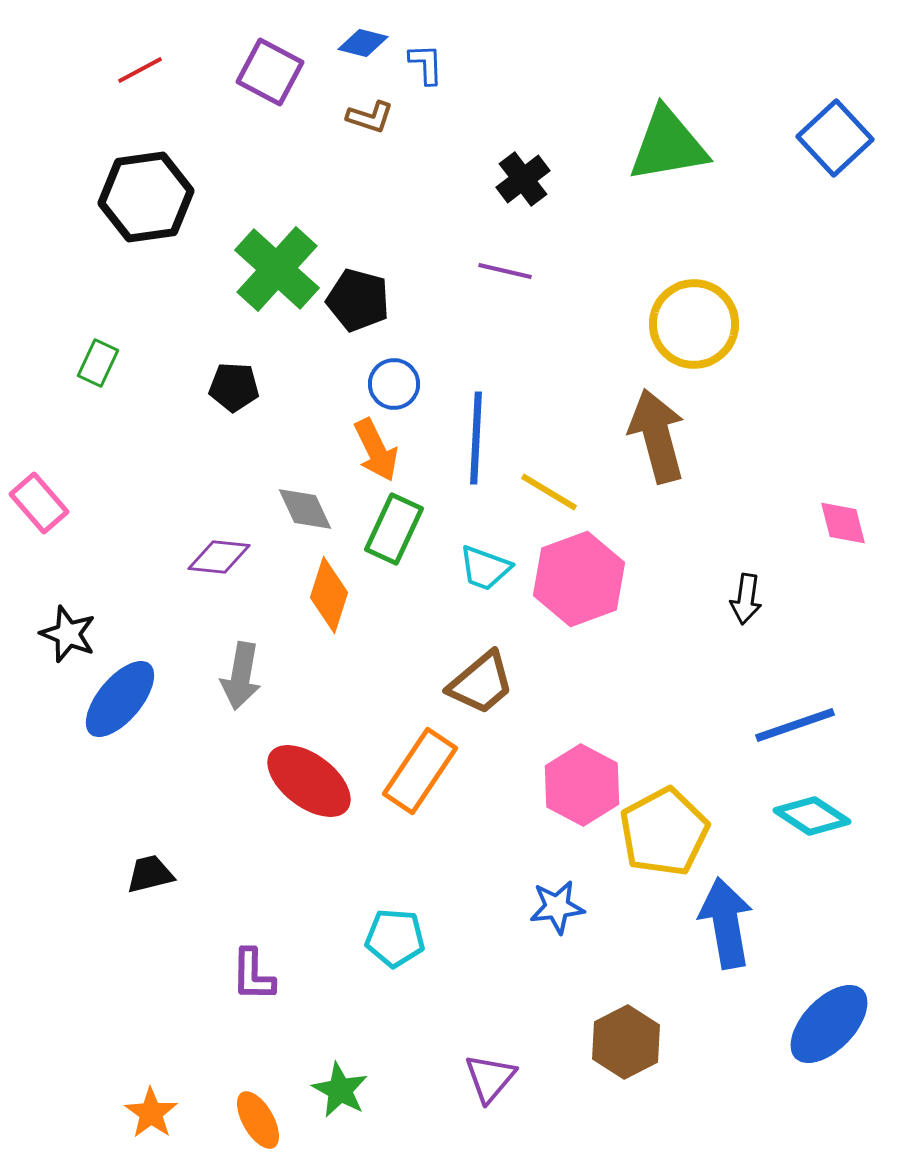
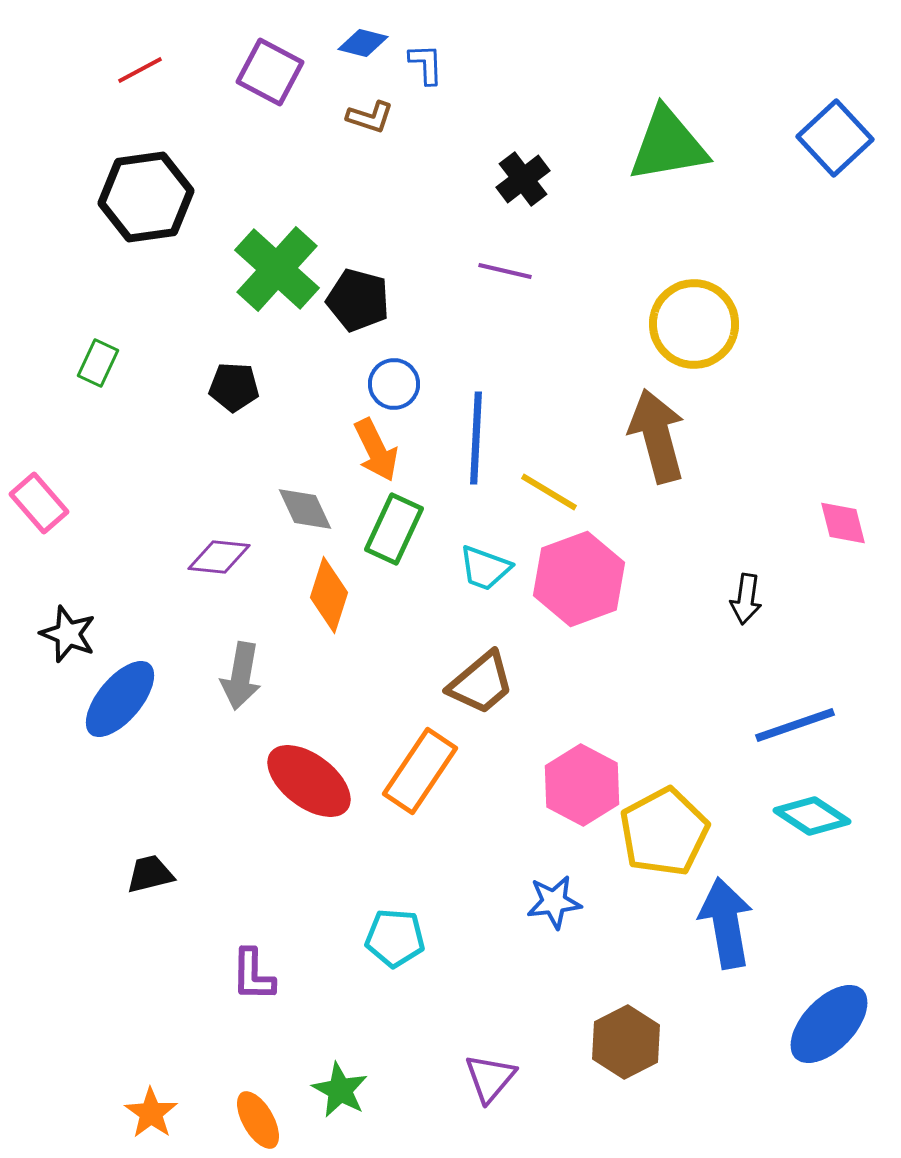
blue star at (557, 907): moved 3 px left, 5 px up
